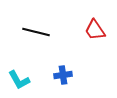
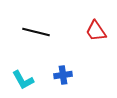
red trapezoid: moved 1 px right, 1 px down
cyan L-shape: moved 4 px right
